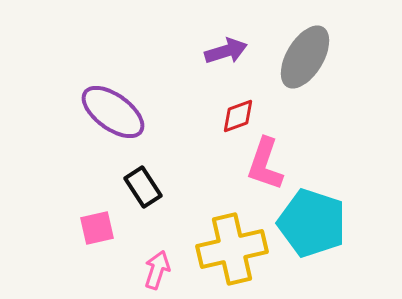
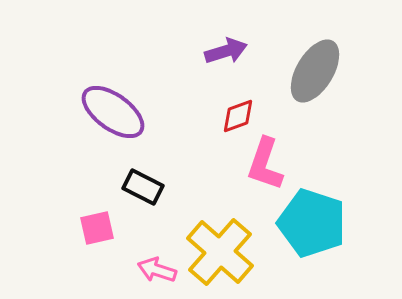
gray ellipse: moved 10 px right, 14 px down
black rectangle: rotated 30 degrees counterclockwise
yellow cross: moved 12 px left, 3 px down; rotated 36 degrees counterclockwise
pink arrow: rotated 90 degrees counterclockwise
